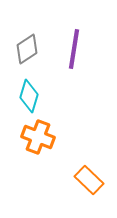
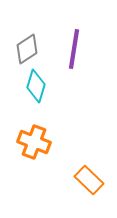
cyan diamond: moved 7 px right, 10 px up
orange cross: moved 4 px left, 5 px down
